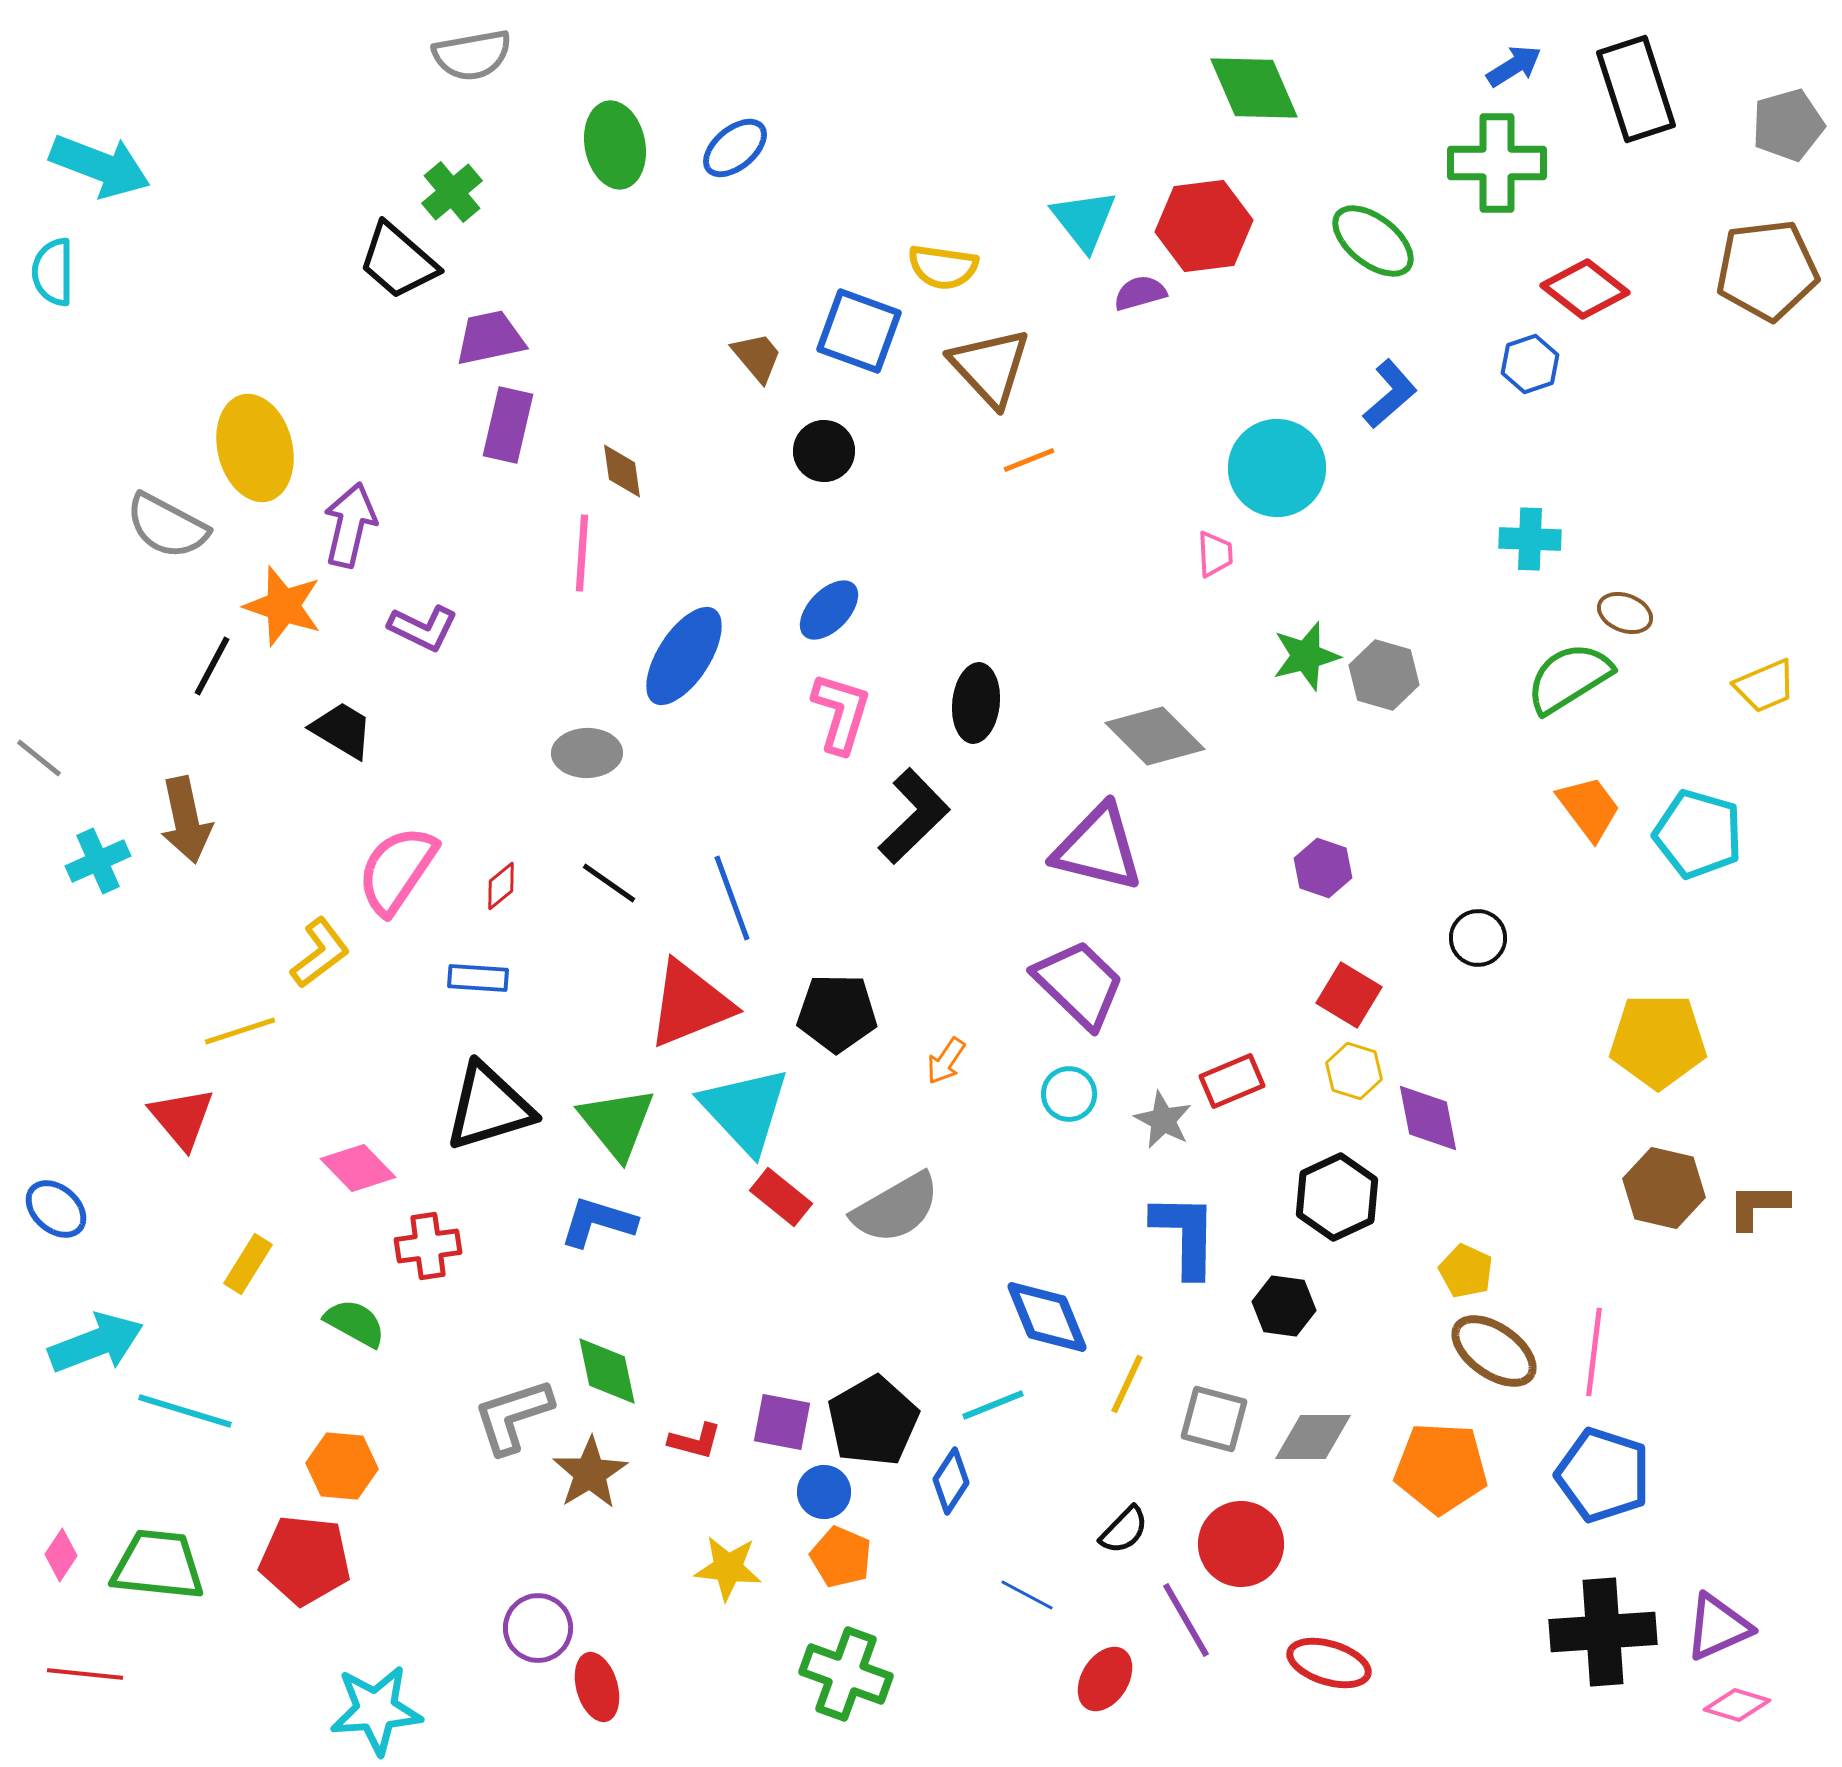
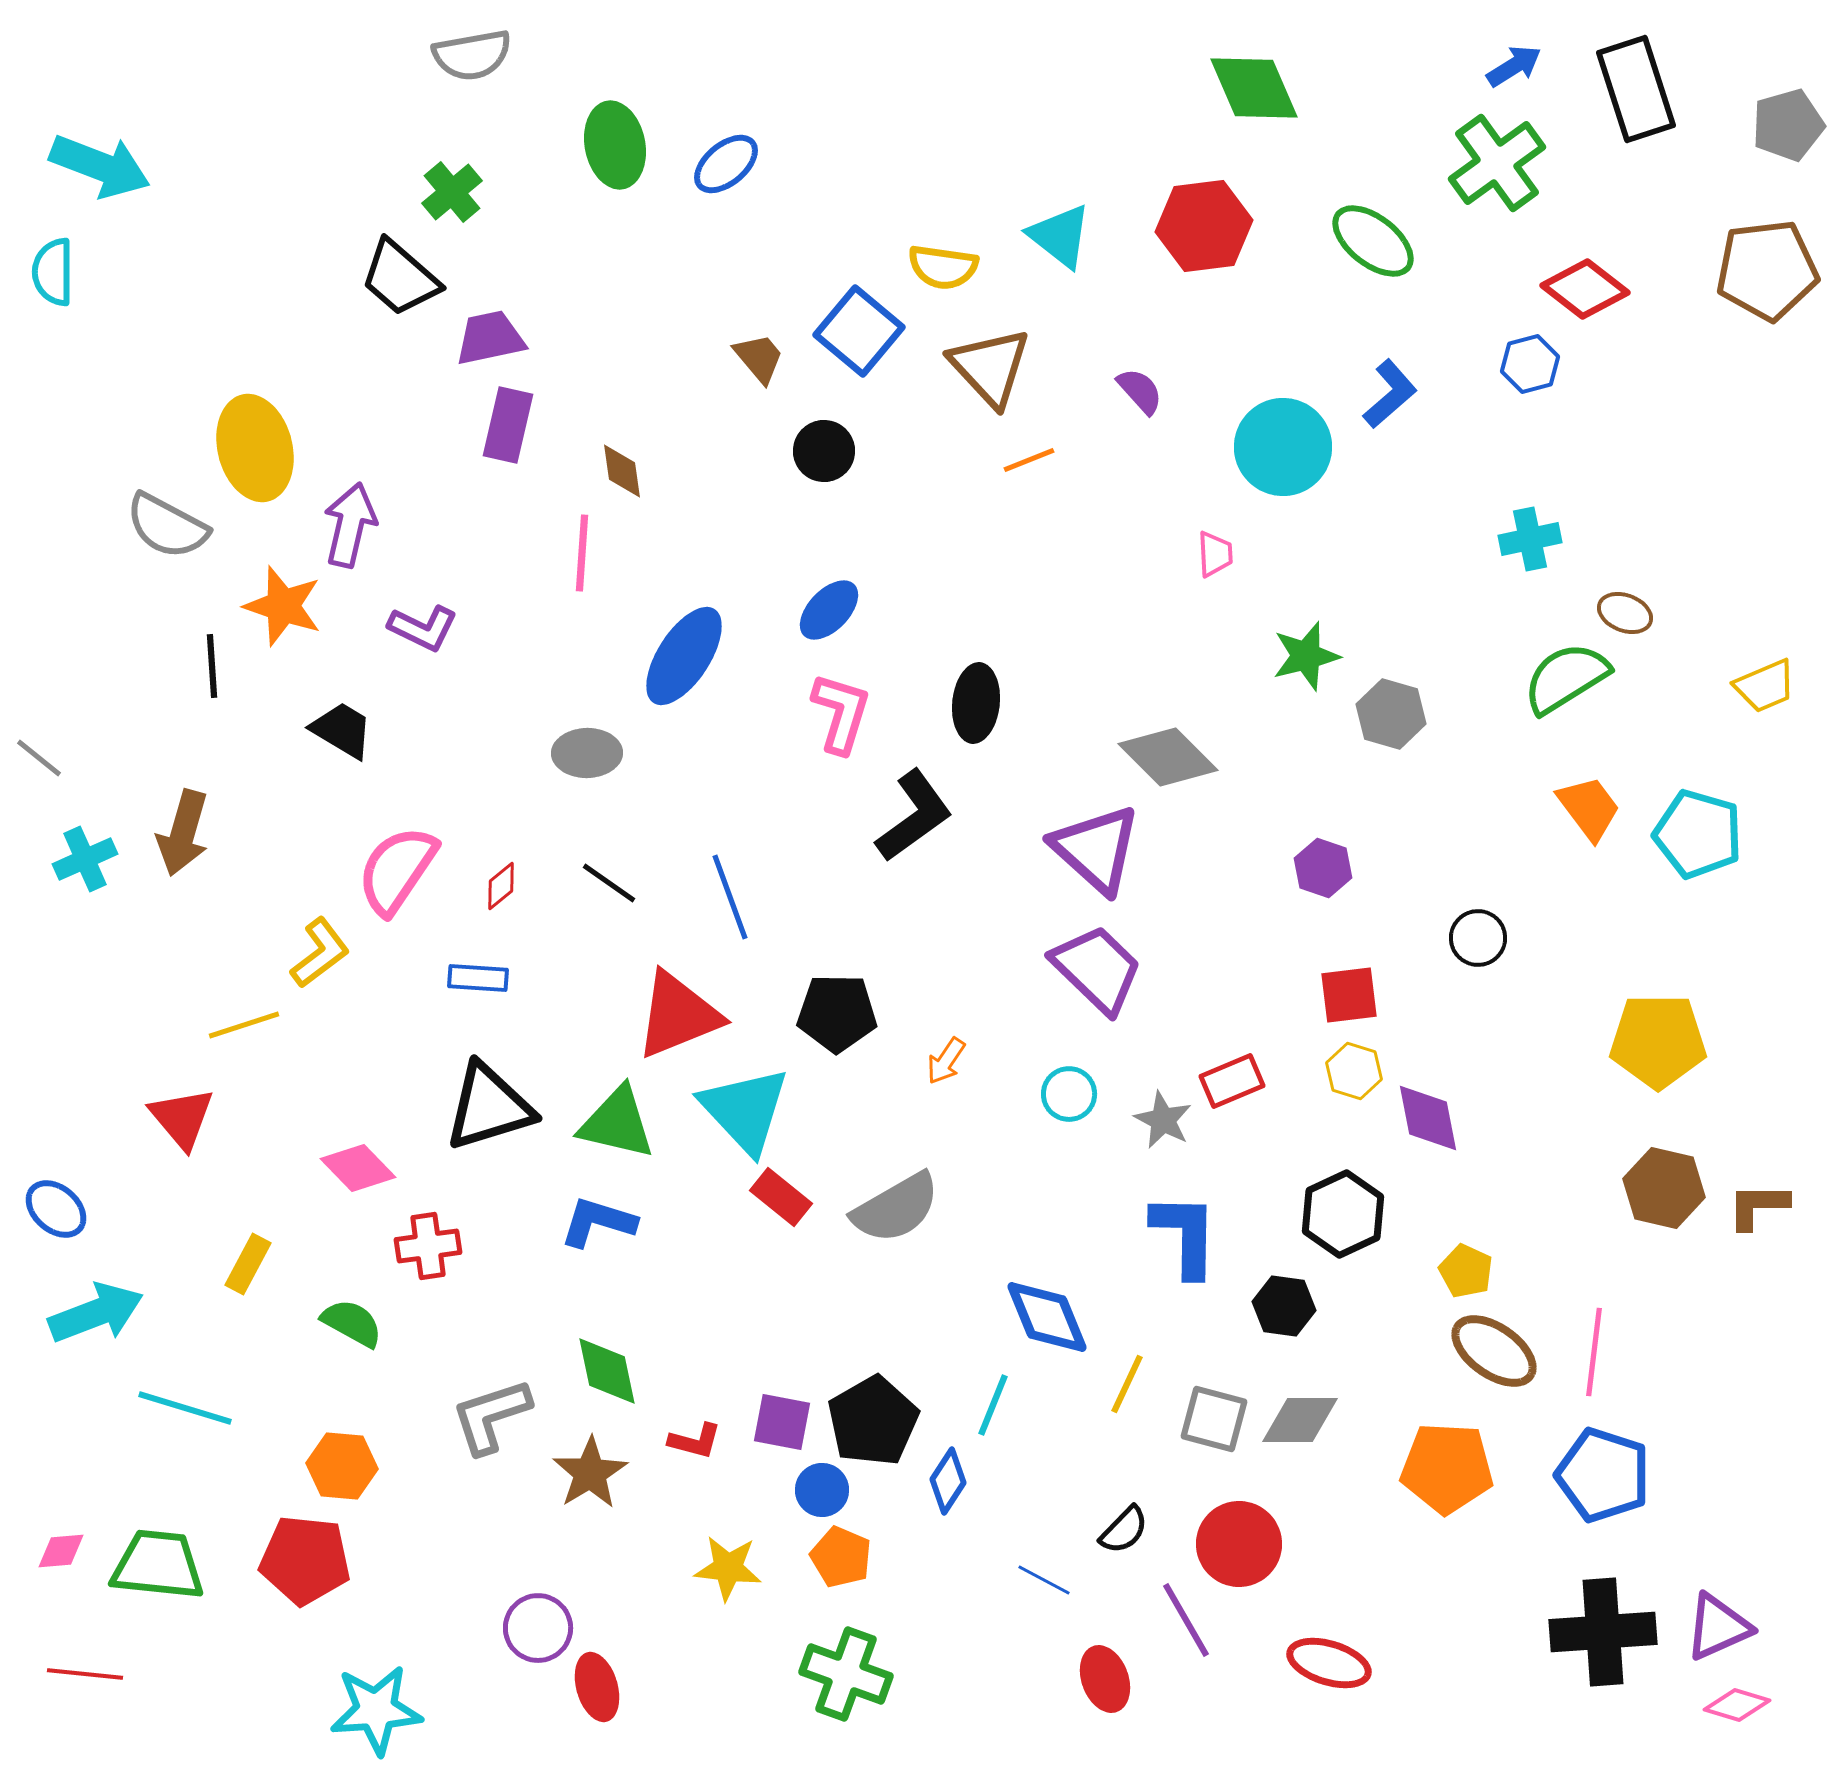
blue ellipse at (735, 148): moved 9 px left, 16 px down
green cross at (1497, 163): rotated 36 degrees counterclockwise
cyan triangle at (1084, 220): moved 24 px left, 16 px down; rotated 14 degrees counterclockwise
black trapezoid at (398, 261): moved 2 px right, 17 px down
purple semicircle at (1140, 293): moved 98 px down; rotated 64 degrees clockwise
blue square at (859, 331): rotated 20 degrees clockwise
brown trapezoid at (757, 357): moved 2 px right, 1 px down
blue hexagon at (1530, 364): rotated 4 degrees clockwise
cyan circle at (1277, 468): moved 6 px right, 21 px up
cyan cross at (1530, 539): rotated 14 degrees counterclockwise
black line at (212, 666): rotated 32 degrees counterclockwise
gray hexagon at (1384, 675): moved 7 px right, 39 px down
green semicircle at (1569, 678): moved 3 px left
gray diamond at (1155, 736): moved 13 px right, 21 px down
black L-shape at (914, 816): rotated 8 degrees clockwise
brown arrow at (186, 820): moved 3 px left, 13 px down; rotated 28 degrees clockwise
purple triangle at (1098, 848): moved 2 px left, 1 px down; rotated 28 degrees clockwise
cyan cross at (98, 861): moved 13 px left, 2 px up
blue line at (732, 898): moved 2 px left, 1 px up
purple trapezoid at (1079, 984): moved 18 px right, 15 px up
red square at (1349, 995): rotated 38 degrees counterclockwise
red triangle at (690, 1004): moved 12 px left, 11 px down
yellow line at (240, 1031): moved 4 px right, 6 px up
green triangle at (617, 1123): rotated 38 degrees counterclockwise
black hexagon at (1337, 1197): moved 6 px right, 17 px down
yellow rectangle at (248, 1264): rotated 4 degrees counterclockwise
green semicircle at (355, 1323): moved 3 px left
cyan arrow at (96, 1343): moved 30 px up
cyan line at (993, 1405): rotated 46 degrees counterclockwise
cyan line at (185, 1411): moved 3 px up
gray L-shape at (513, 1416): moved 22 px left
gray diamond at (1313, 1437): moved 13 px left, 17 px up
orange pentagon at (1441, 1468): moved 6 px right
blue diamond at (951, 1481): moved 3 px left
blue circle at (824, 1492): moved 2 px left, 2 px up
red circle at (1241, 1544): moved 2 px left
pink diamond at (61, 1555): moved 4 px up; rotated 51 degrees clockwise
blue line at (1027, 1595): moved 17 px right, 15 px up
red ellipse at (1105, 1679): rotated 52 degrees counterclockwise
